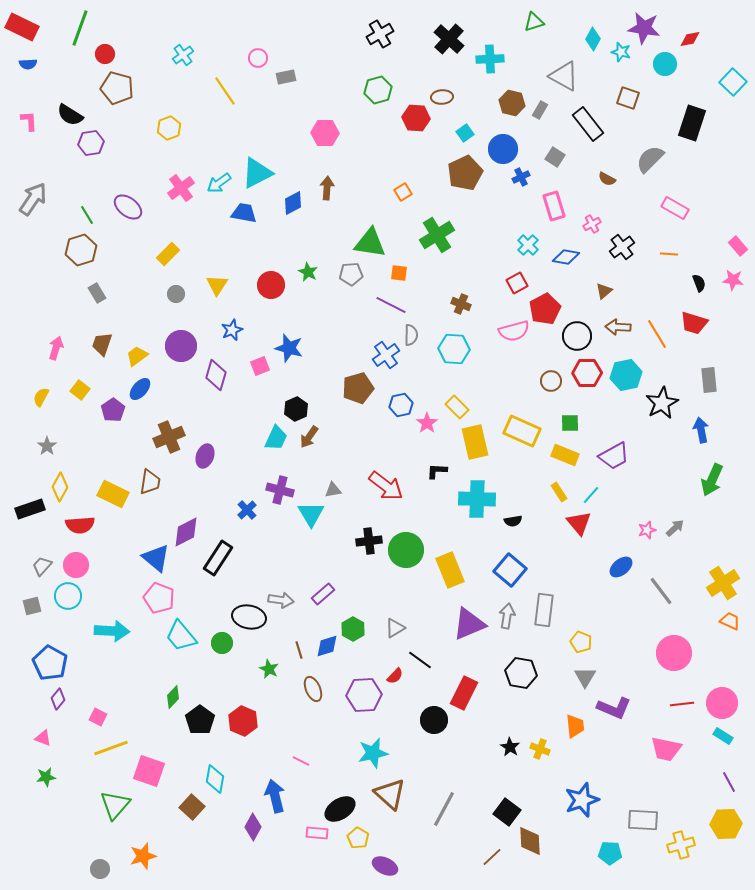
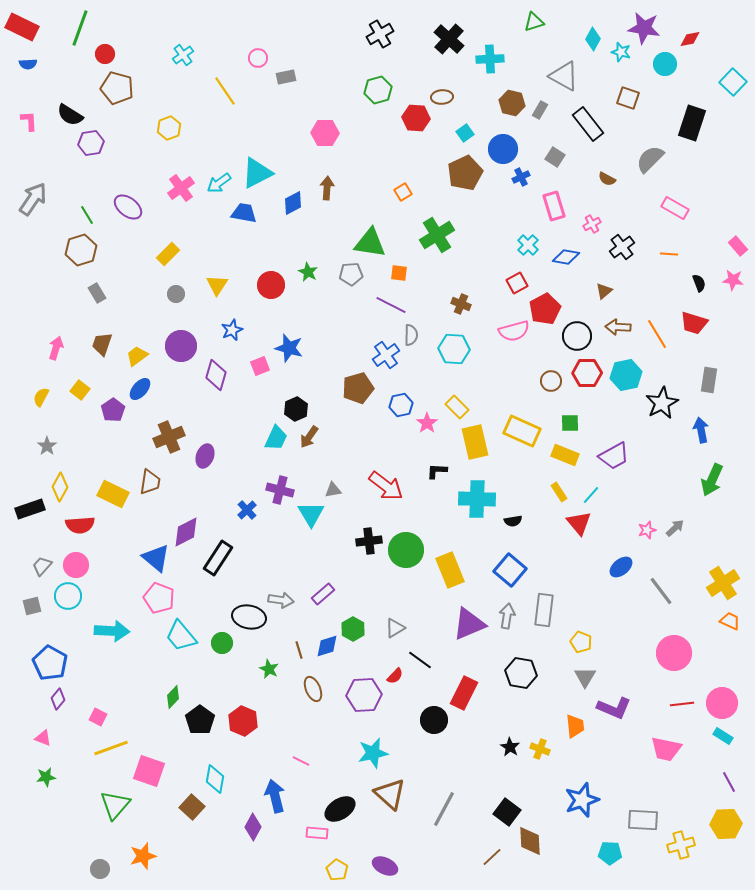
gray rectangle at (709, 380): rotated 15 degrees clockwise
yellow pentagon at (358, 838): moved 21 px left, 32 px down
